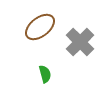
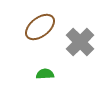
green semicircle: rotated 78 degrees counterclockwise
